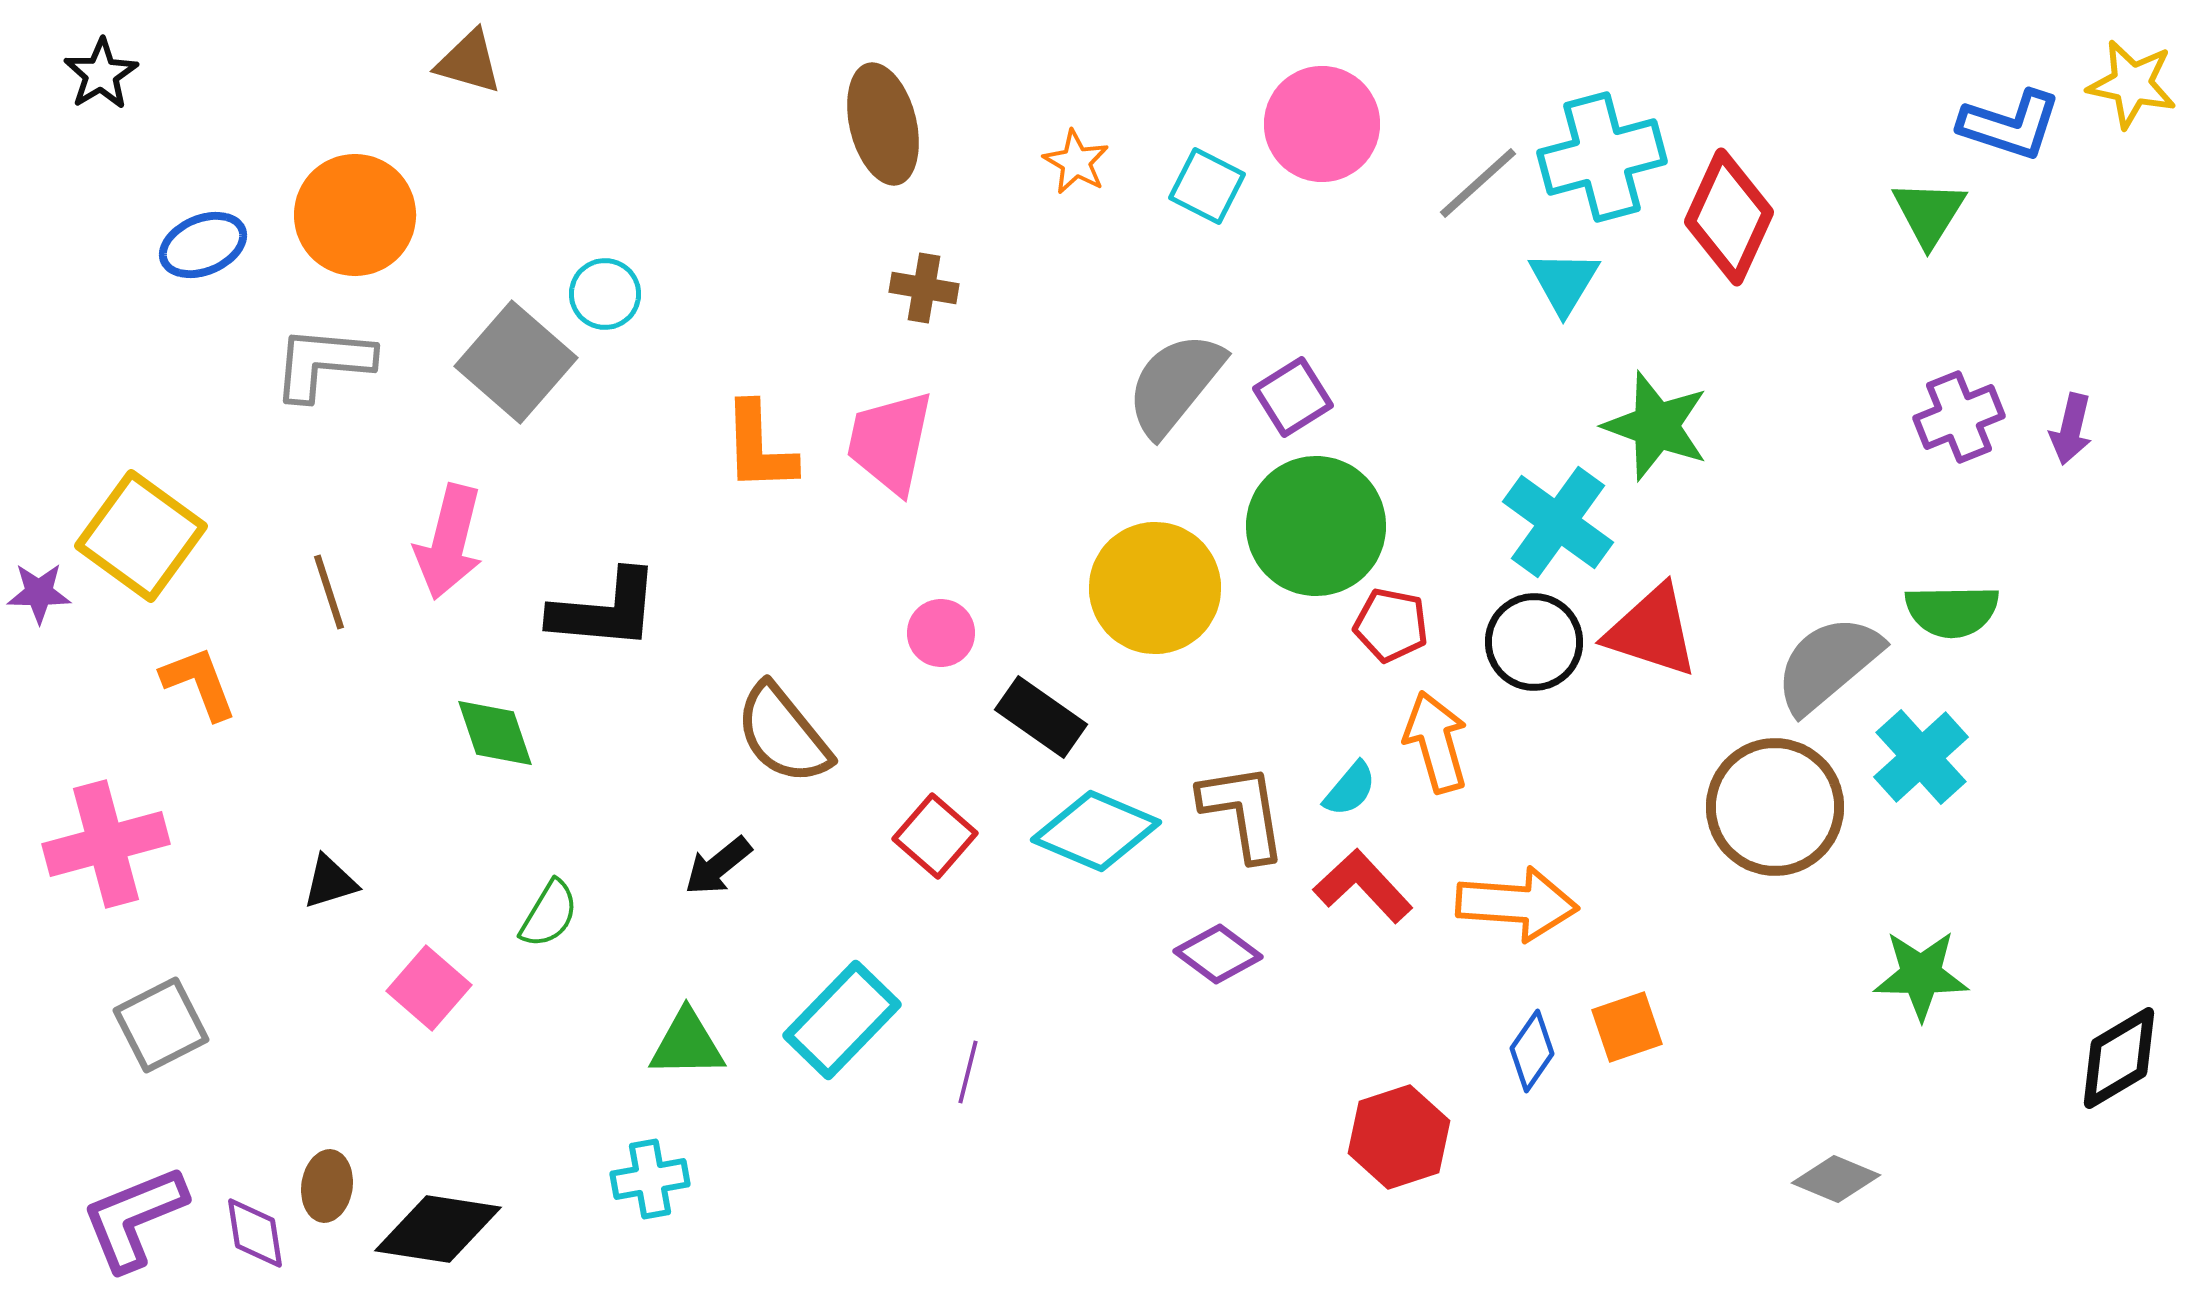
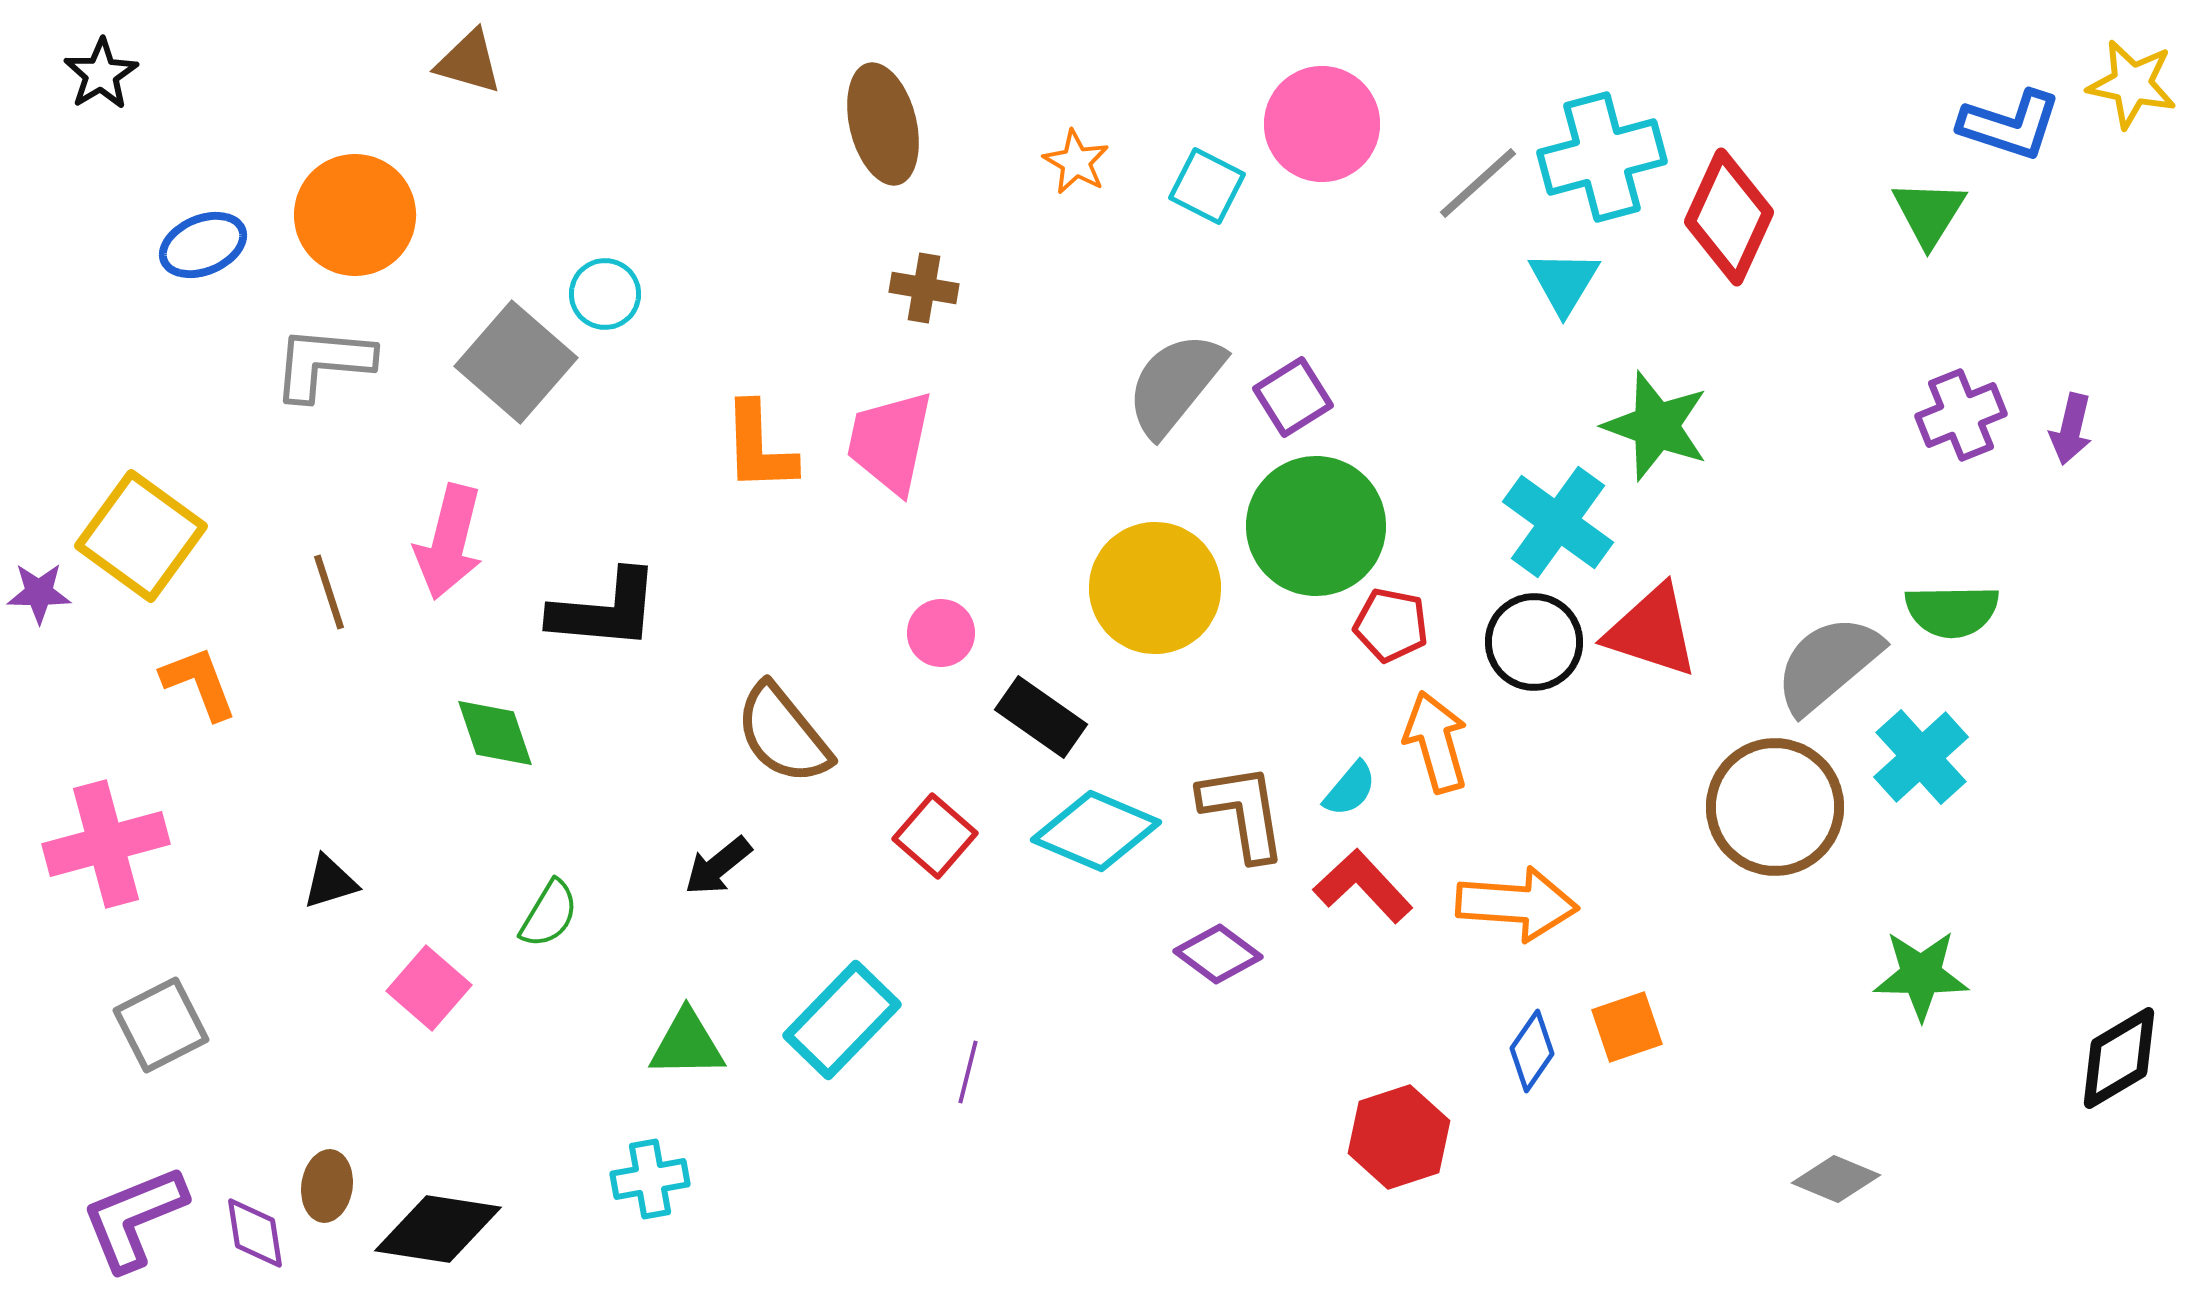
purple cross at (1959, 417): moved 2 px right, 2 px up
